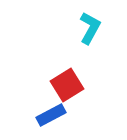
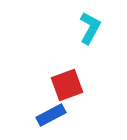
red square: rotated 12 degrees clockwise
